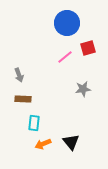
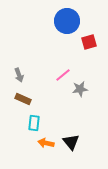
blue circle: moved 2 px up
red square: moved 1 px right, 6 px up
pink line: moved 2 px left, 18 px down
gray star: moved 3 px left
brown rectangle: rotated 21 degrees clockwise
orange arrow: moved 3 px right, 1 px up; rotated 35 degrees clockwise
